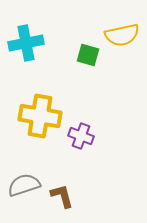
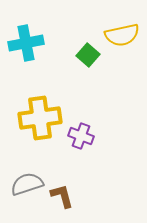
green square: rotated 25 degrees clockwise
yellow cross: moved 2 px down; rotated 18 degrees counterclockwise
gray semicircle: moved 3 px right, 1 px up
